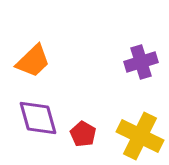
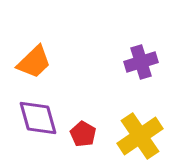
orange trapezoid: moved 1 px right, 1 px down
yellow cross: rotated 30 degrees clockwise
